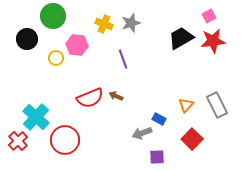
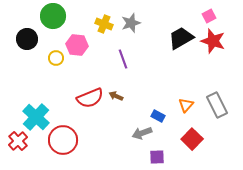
red star: rotated 25 degrees clockwise
blue rectangle: moved 1 px left, 3 px up
red circle: moved 2 px left
